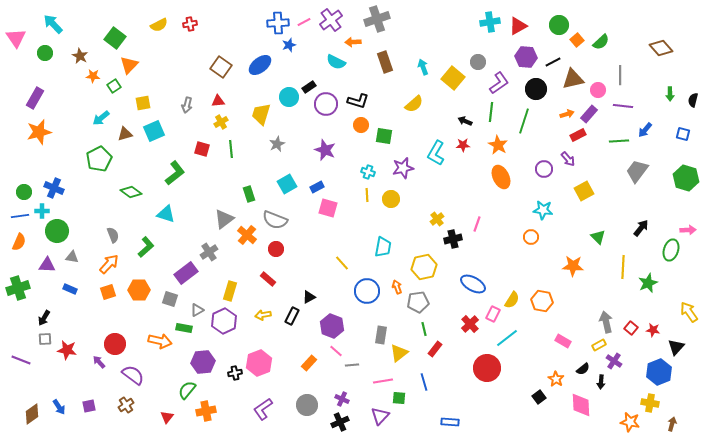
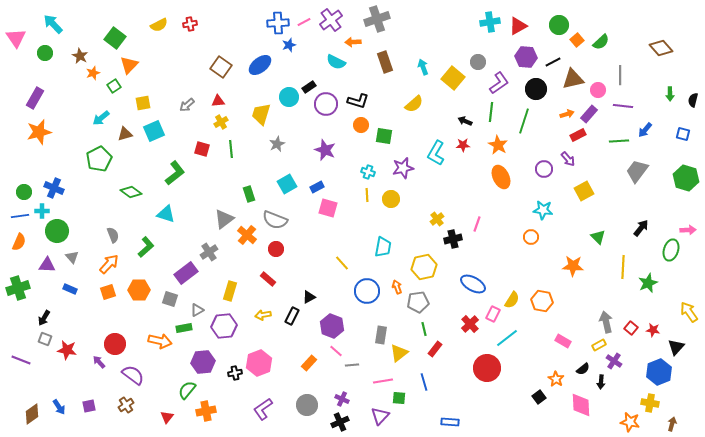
orange star at (93, 76): moved 3 px up; rotated 24 degrees counterclockwise
gray arrow at (187, 105): rotated 35 degrees clockwise
gray triangle at (72, 257): rotated 40 degrees clockwise
purple hexagon at (224, 321): moved 5 px down; rotated 20 degrees clockwise
green rectangle at (184, 328): rotated 21 degrees counterclockwise
gray square at (45, 339): rotated 24 degrees clockwise
